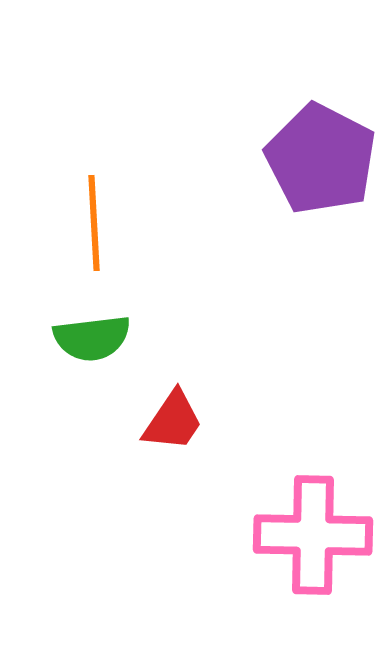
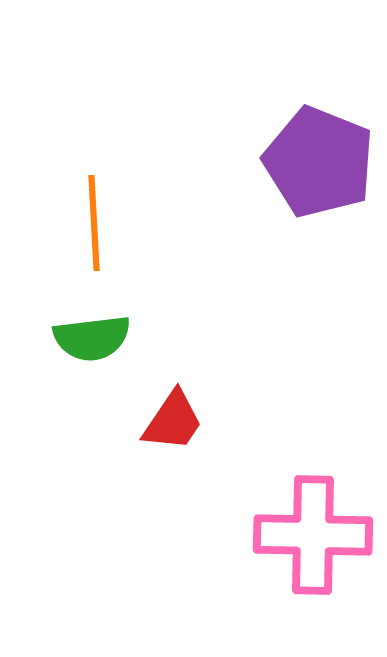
purple pentagon: moved 2 px left, 3 px down; rotated 5 degrees counterclockwise
